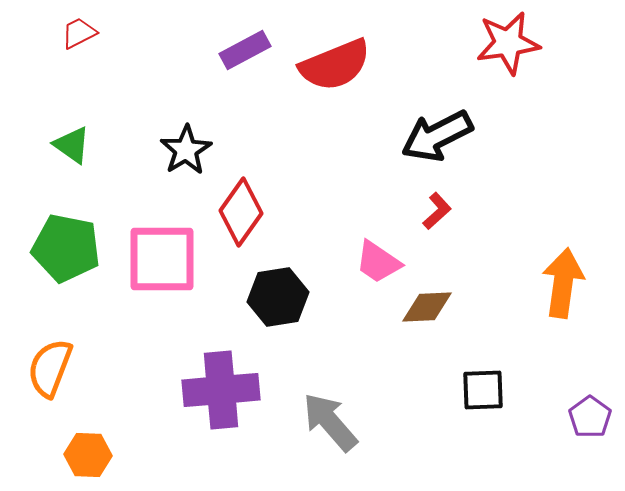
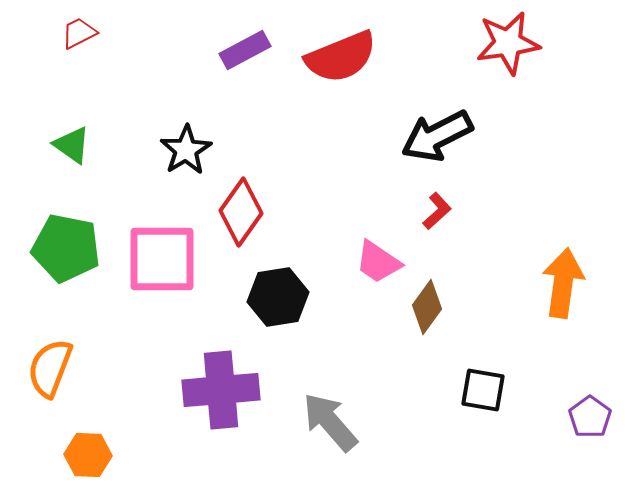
red semicircle: moved 6 px right, 8 px up
brown diamond: rotated 52 degrees counterclockwise
black square: rotated 12 degrees clockwise
